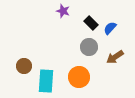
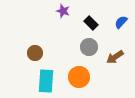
blue semicircle: moved 11 px right, 6 px up
brown circle: moved 11 px right, 13 px up
